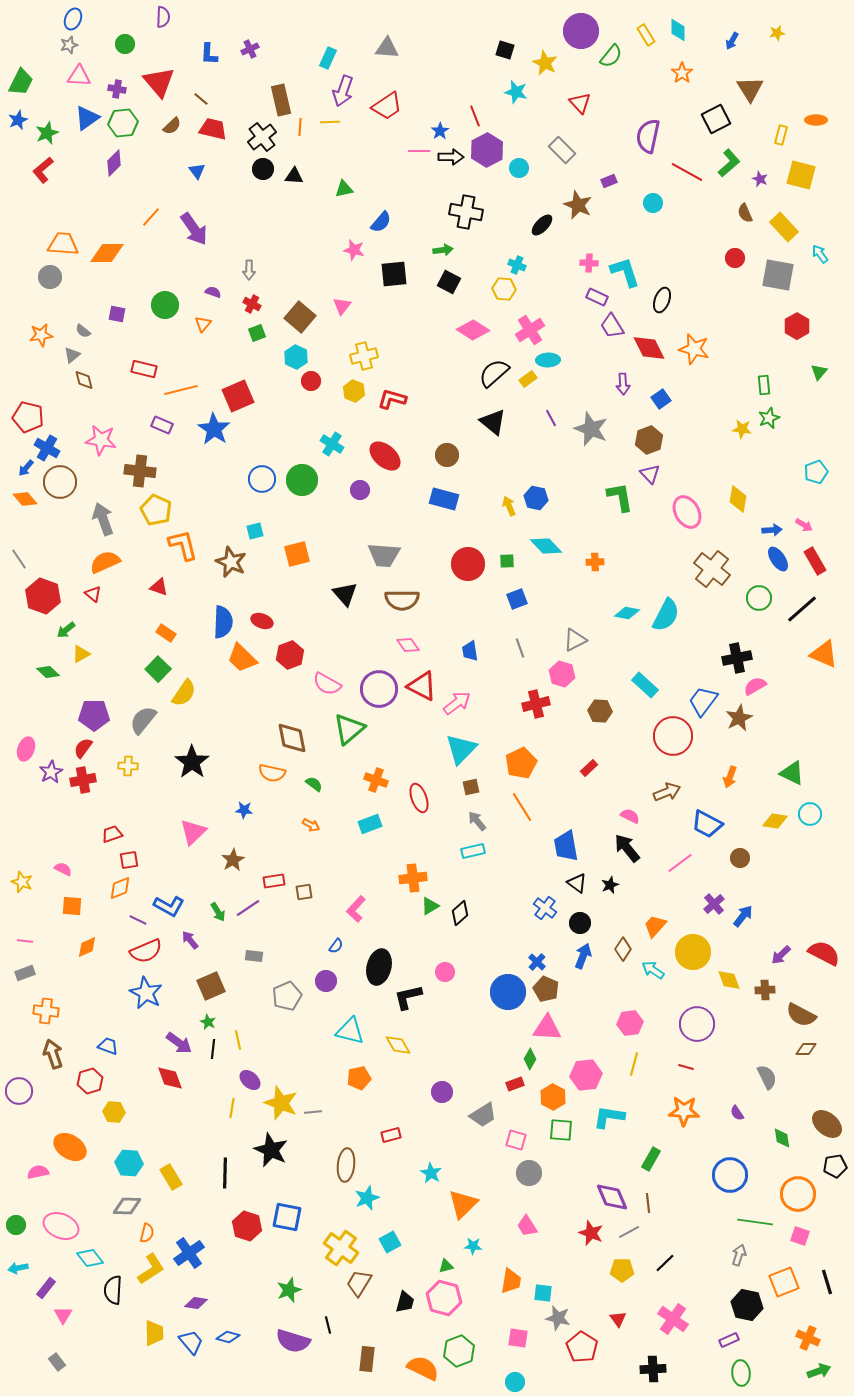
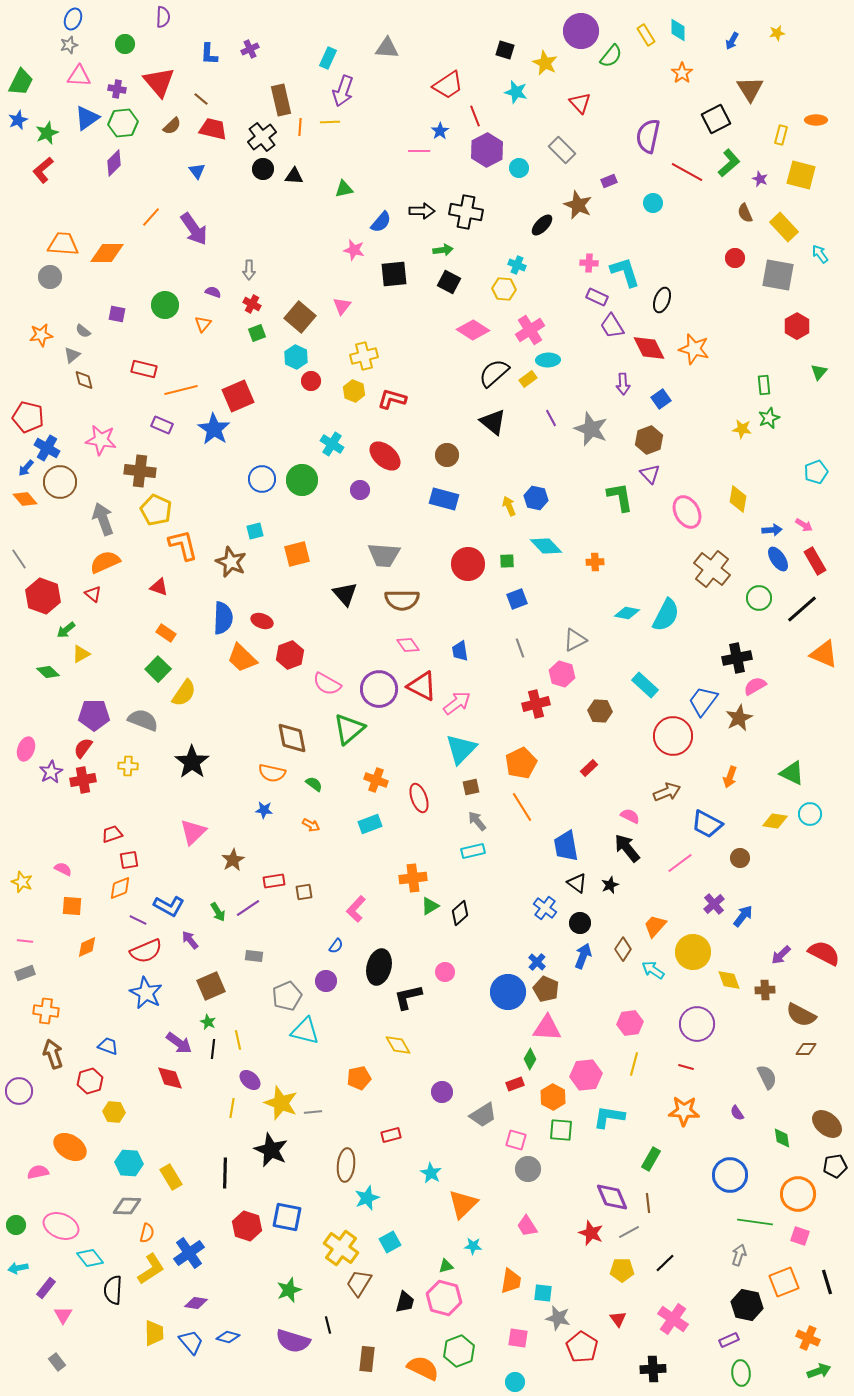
red trapezoid at (387, 106): moved 61 px right, 21 px up
black arrow at (451, 157): moved 29 px left, 54 px down
blue semicircle at (223, 622): moved 4 px up
blue trapezoid at (470, 651): moved 10 px left
gray semicircle at (143, 720): rotated 72 degrees clockwise
blue star at (244, 810): moved 20 px right
cyan triangle at (350, 1031): moved 45 px left
gray circle at (529, 1173): moved 1 px left, 4 px up
